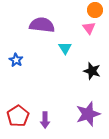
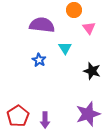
orange circle: moved 21 px left
blue star: moved 23 px right
